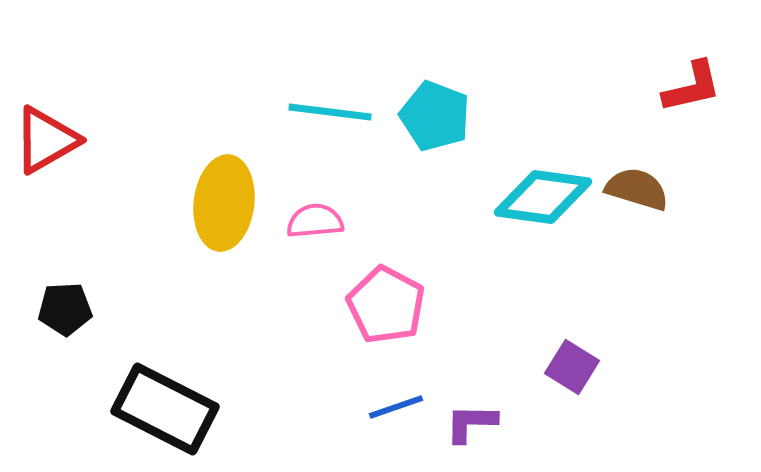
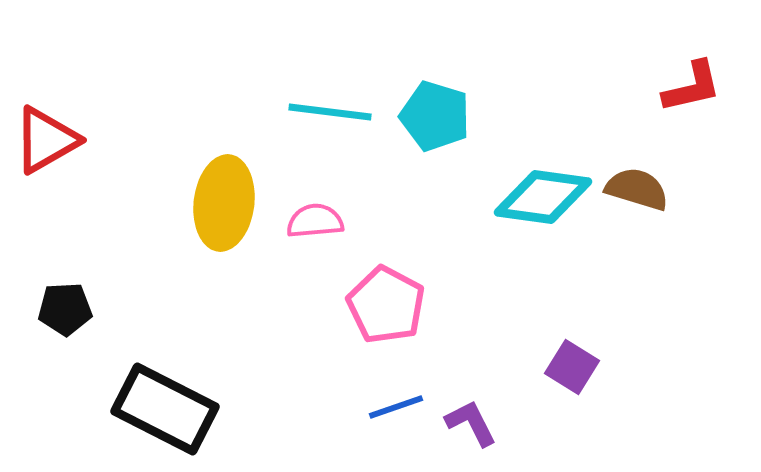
cyan pentagon: rotated 4 degrees counterclockwise
purple L-shape: rotated 62 degrees clockwise
